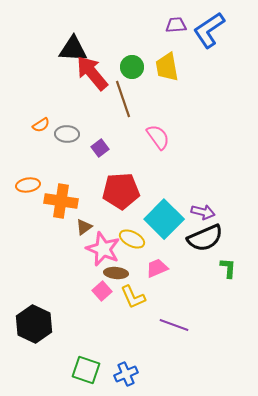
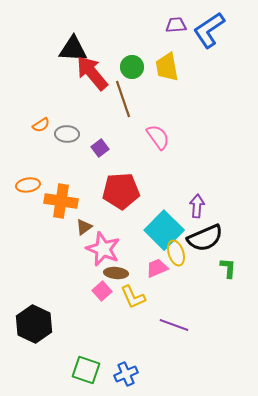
purple arrow: moved 6 px left, 6 px up; rotated 100 degrees counterclockwise
cyan square: moved 11 px down
yellow ellipse: moved 44 px right, 14 px down; rotated 45 degrees clockwise
